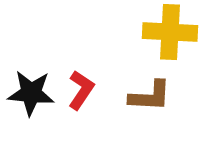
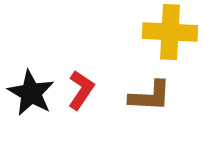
black star: rotated 24 degrees clockwise
